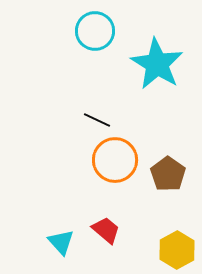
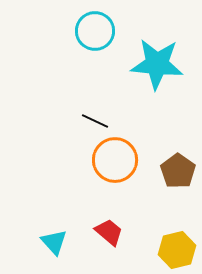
cyan star: rotated 26 degrees counterclockwise
black line: moved 2 px left, 1 px down
brown pentagon: moved 10 px right, 3 px up
red trapezoid: moved 3 px right, 2 px down
cyan triangle: moved 7 px left
yellow hexagon: rotated 15 degrees clockwise
